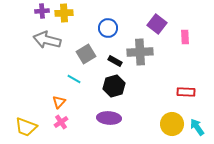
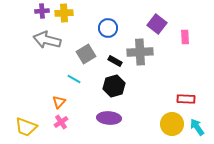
red rectangle: moved 7 px down
